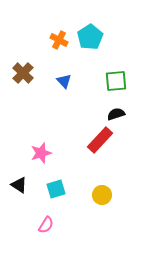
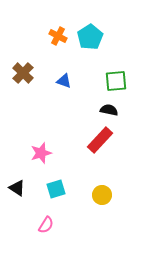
orange cross: moved 1 px left, 4 px up
blue triangle: rotated 28 degrees counterclockwise
black semicircle: moved 7 px left, 4 px up; rotated 30 degrees clockwise
black triangle: moved 2 px left, 3 px down
